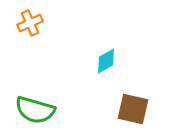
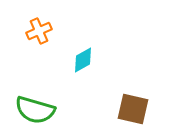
orange cross: moved 9 px right, 8 px down
cyan diamond: moved 23 px left, 1 px up
